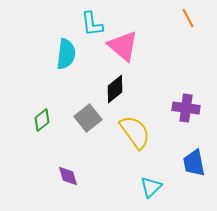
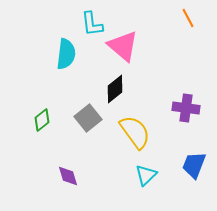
blue trapezoid: moved 2 px down; rotated 32 degrees clockwise
cyan triangle: moved 5 px left, 12 px up
